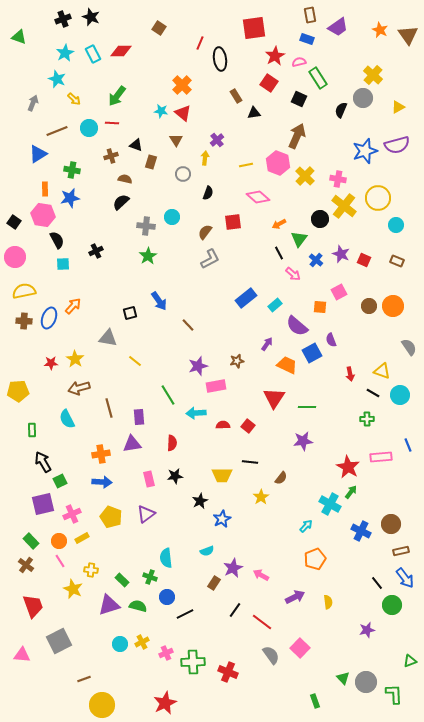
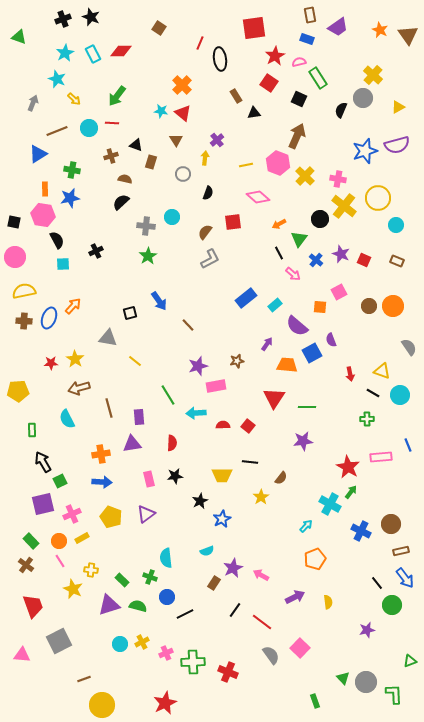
black square at (14, 222): rotated 24 degrees counterclockwise
orange trapezoid at (287, 365): rotated 20 degrees counterclockwise
